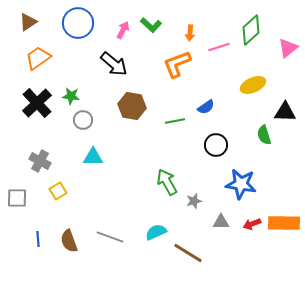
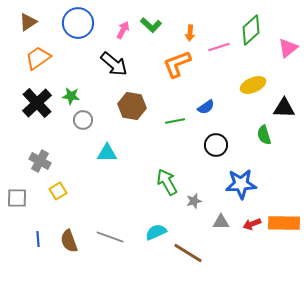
black triangle: moved 1 px left, 4 px up
cyan triangle: moved 14 px right, 4 px up
blue star: rotated 12 degrees counterclockwise
